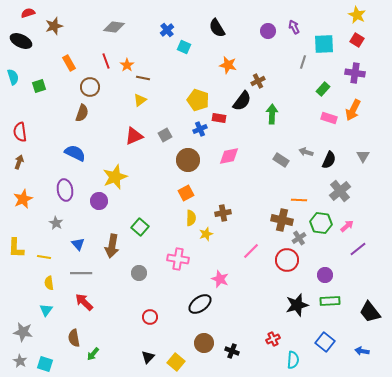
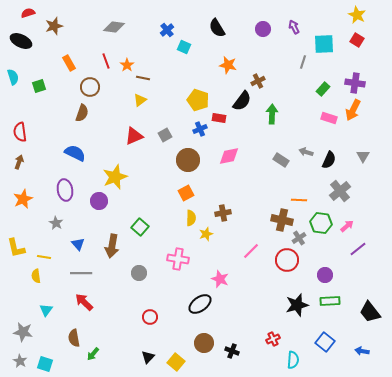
purple circle at (268, 31): moved 5 px left, 2 px up
purple cross at (355, 73): moved 10 px down
yellow L-shape at (16, 248): rotated 15 degrees counterclockwise
yellow semicircle at (49, 283): moved 13 px left, 7 px up
